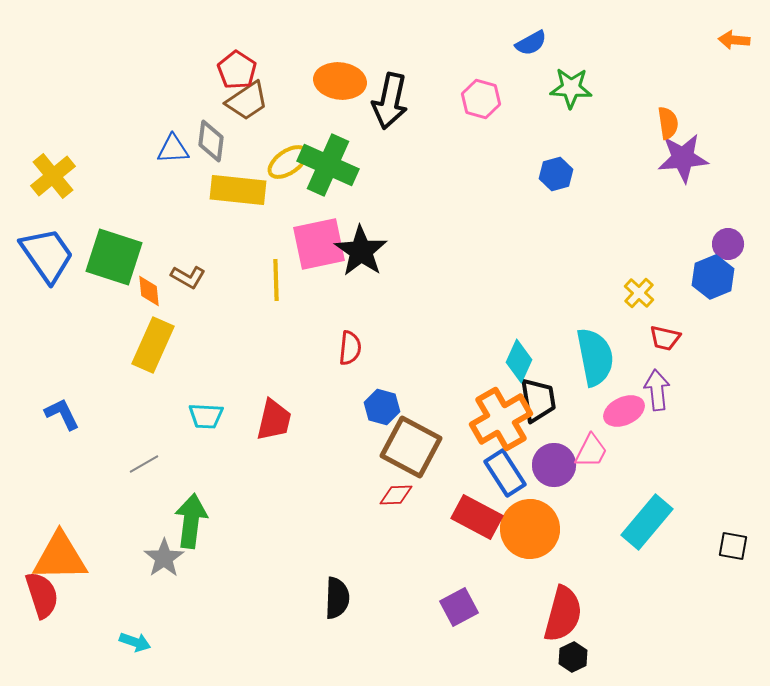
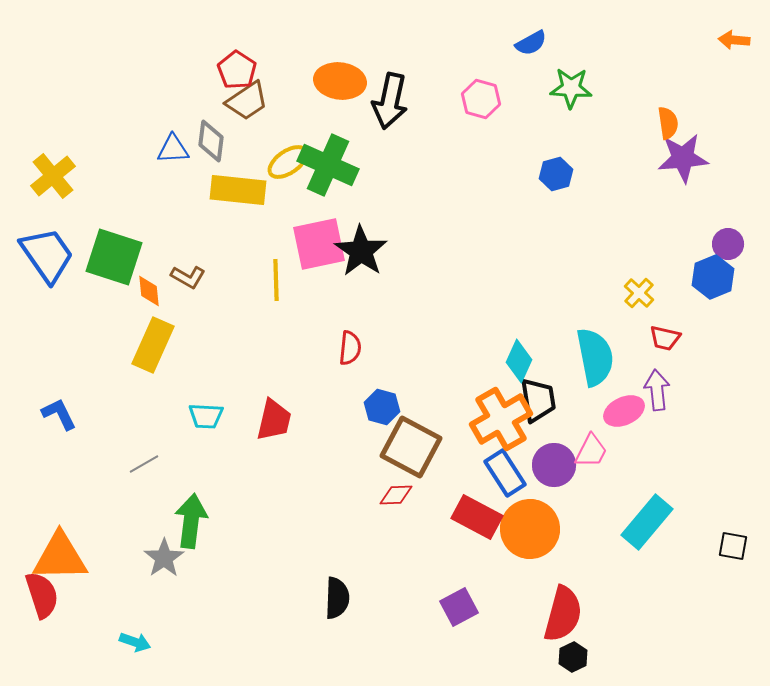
blue L-shape at (62, 414): moved 3 px left
